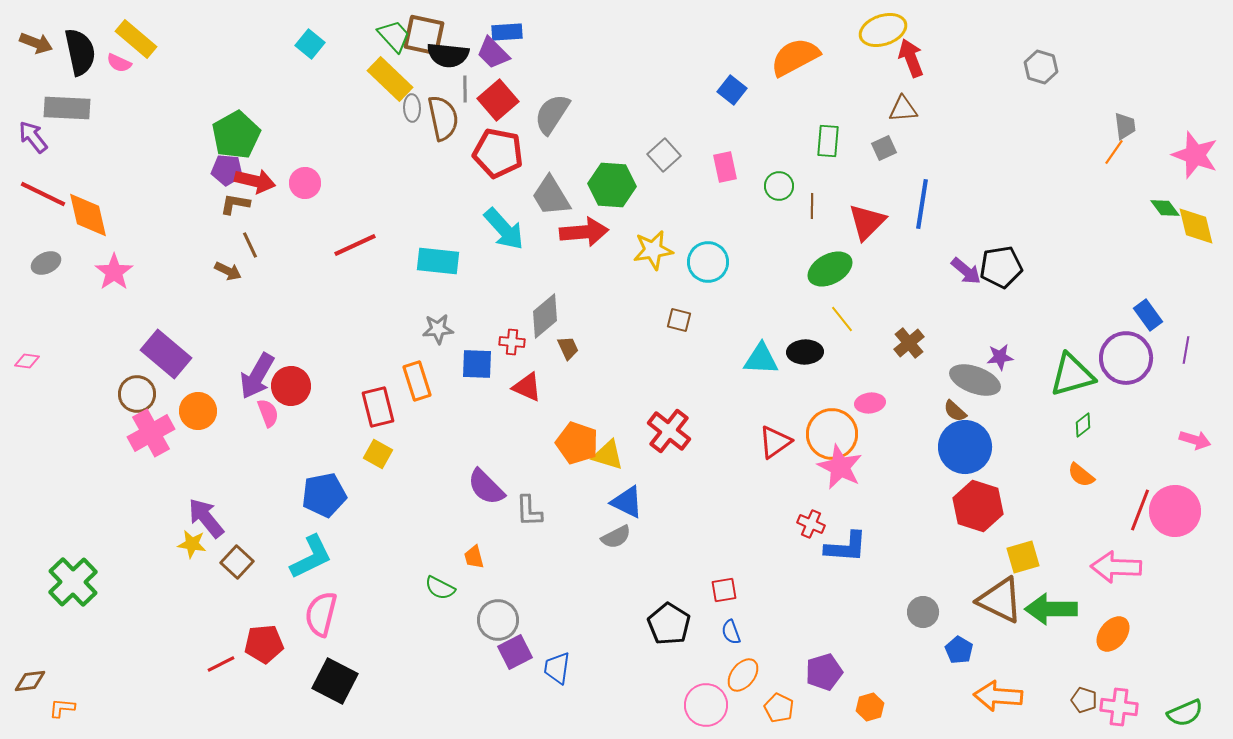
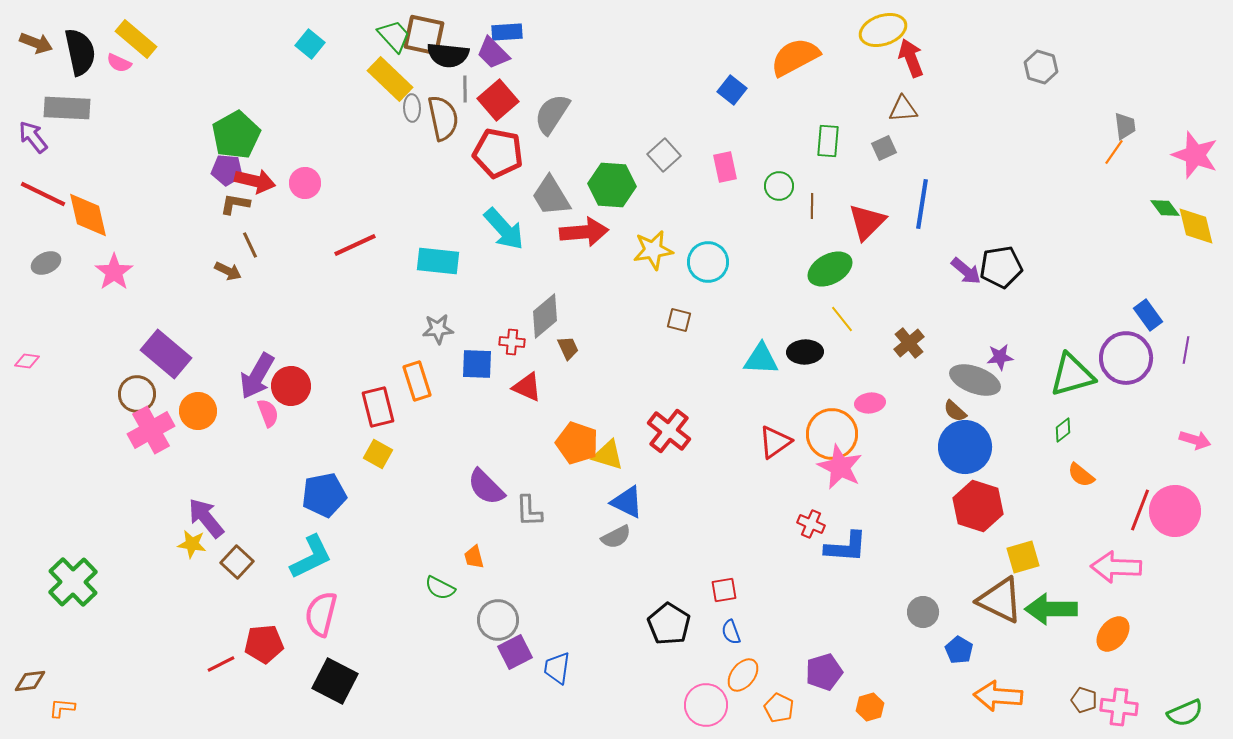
green diamond at (1083, 425): moved 20 px left, 5 px down
pink cross at (151, 433): moved 3 px up
